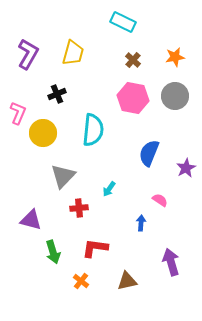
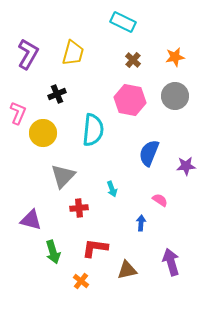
pink hexagon: moved 3 px left, 2 px down
purple star: moved 2 px up; rotated 24 degrees clockwise
cyan arrow: moved 3 px right; rotated 56 degrees counterclockwise
brown triangle: moved 11 px up
